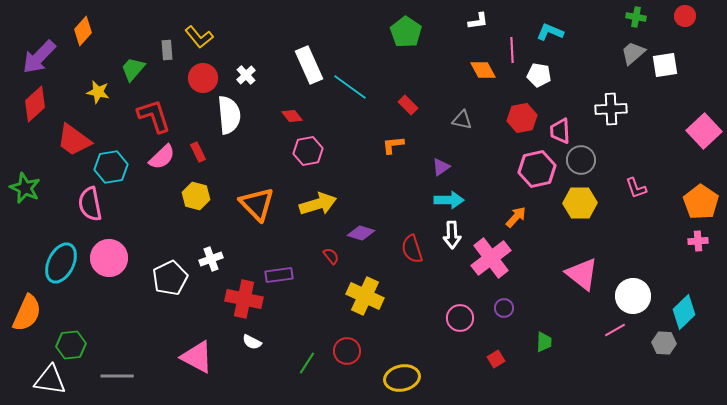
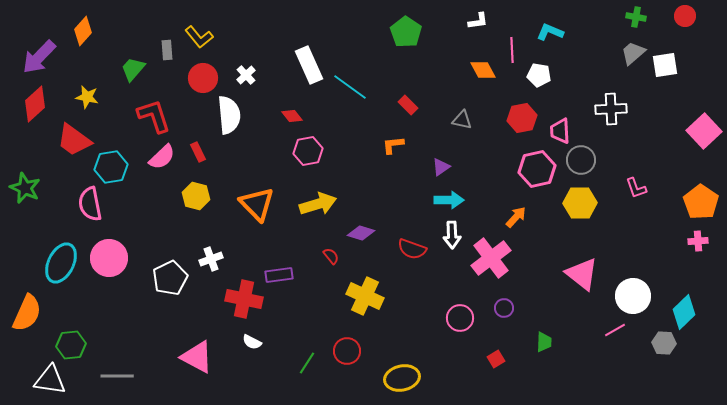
yellow star at (98, 92): moved 11 px left, 5 px down
red semicircle at (412, 249): rotated 52 degrees counterclockwise
